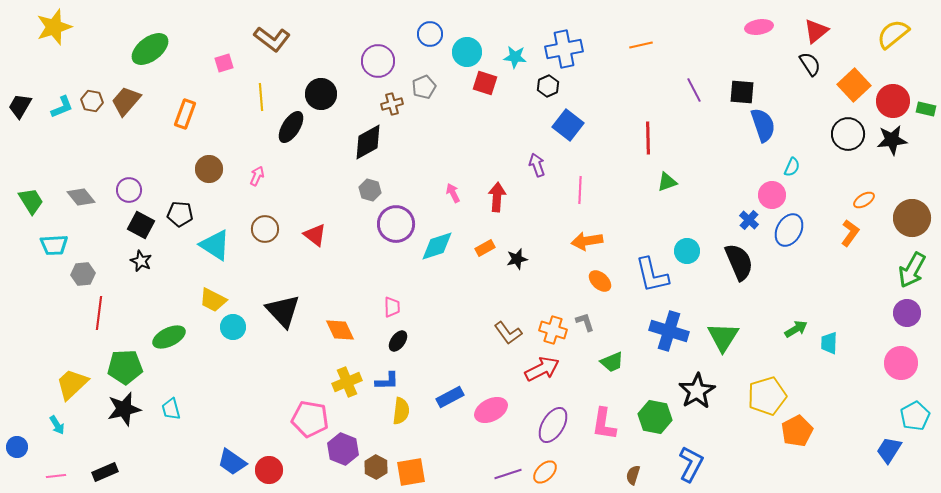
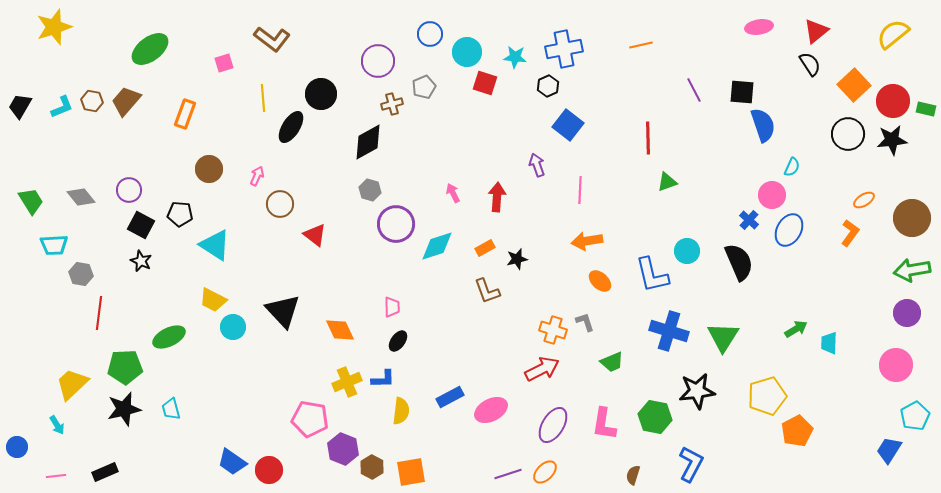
yellow line at (261, 97): moved 2 px right, 1 px down
brown circle at (265, 229): moved 15 px right, 25 px up
green arrow at (912, 270): rotated 51 degrees clockwise
gray hexagon at (83, 274): moved 2 px left; rotated 15 degrees clockwise
brown L-shape at (508, 333): moved 21 px left, 42 px up; rotated 16 degrees clockwise
pink circle at (901, 363): moved 5 px left, 2 px down
blue L-shape at (387, 381): moved 4 px left, 2 px up
black star at (697, 391): rotated 24 degrees clockwise
brown hexagon at (376, 467): moved 4 px left
